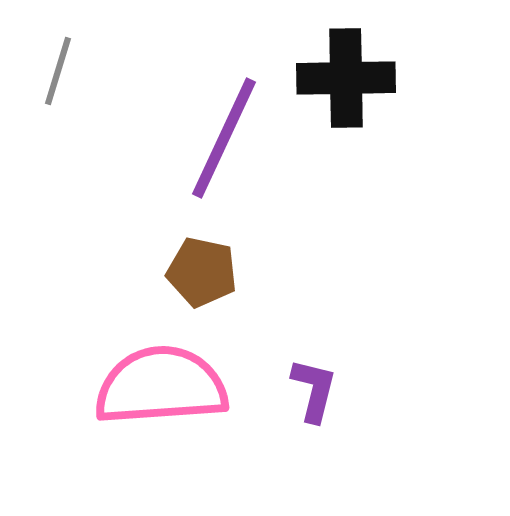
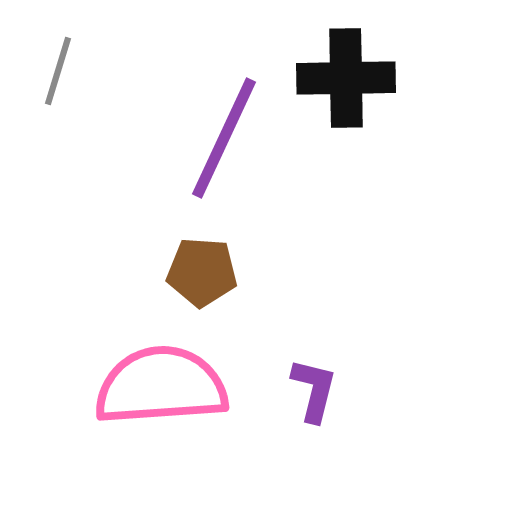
brown pentagon: rotated 8 degrees counterclockwise
